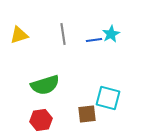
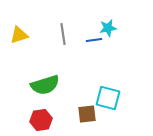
cyan star: moved 3 px left, 6 px up; rotated 18 degrees clockwise
